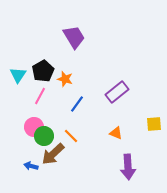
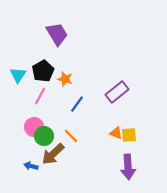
purple trapezoid: moved 17 px left, 3 px up
yellow square: moved 25 px left, 11 px down
